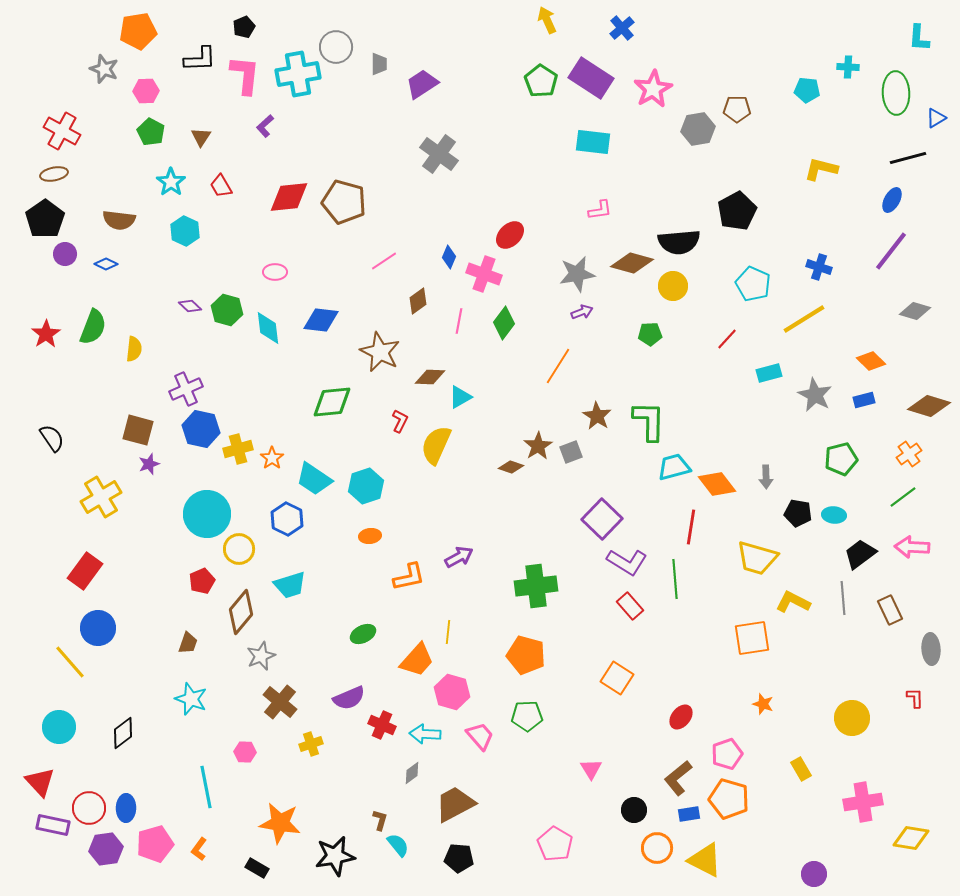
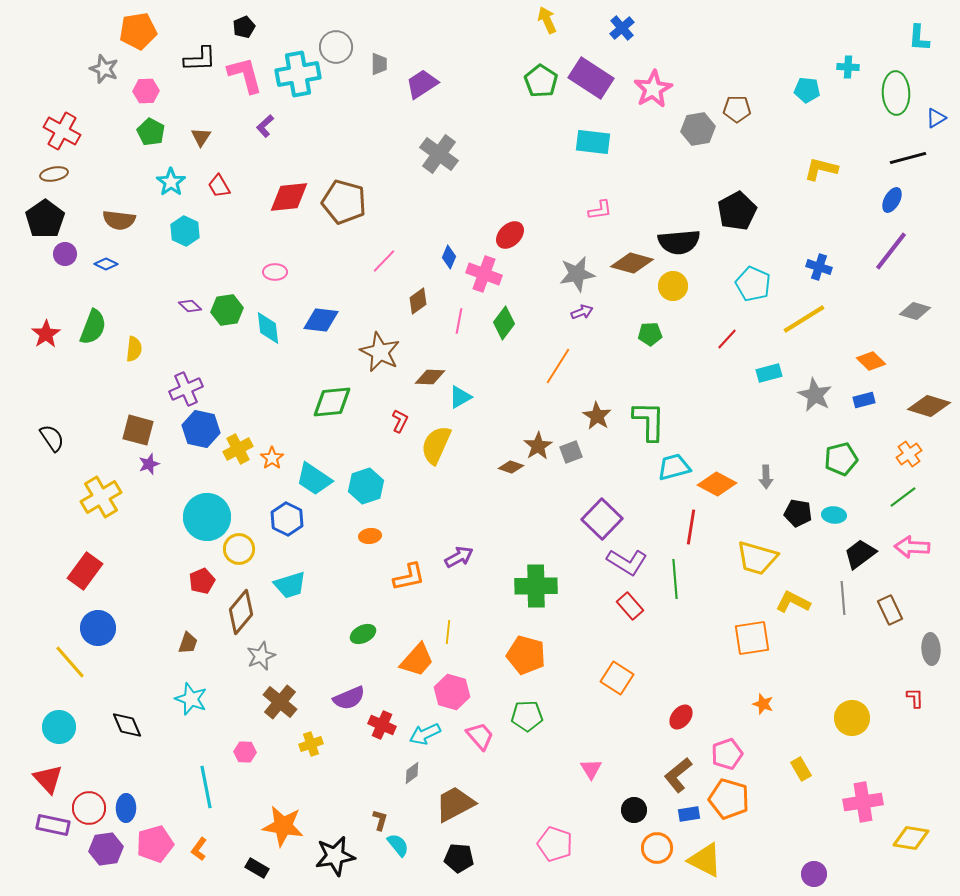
pink L-shape at (245, 75): rotated 21 degrees counterclockwise
red trapezoid at (221, 186): moved 2 px left
pink line at (384, 261): rotated 12 degrees counterclockwise
green hexagon at (227, 310): rotated 24 degrees counterclockwise
yellow cross at (238, 449): rotated 12 degrees counterclockwise
orange diamond at (717, 484): rotated 24 degrees counterclockwise
cyan circle at (207, 514): moved 3 px down
green cross at (536, 586): rotated 6 degrees clockwise
black diamond at (123, 733): moved 4 px right, 8 px up; rotated 76 degrees counterclockwise
cyan arrow at (425, 734): rotated 28 degrees counterclockwise
brown L-shape at (678, 778): moved 3 px up
red triangle at (40, 782): moved 8 px right, 3 px up
orange star at (280, 823): moved 3 px right, 3 px down
pink pentagon at (555, 844): rotated 12 degrees counterclockwise
